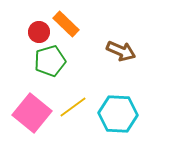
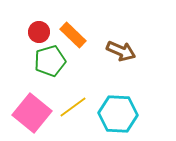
orange rectangle: moved 7 px right, 11 px down
